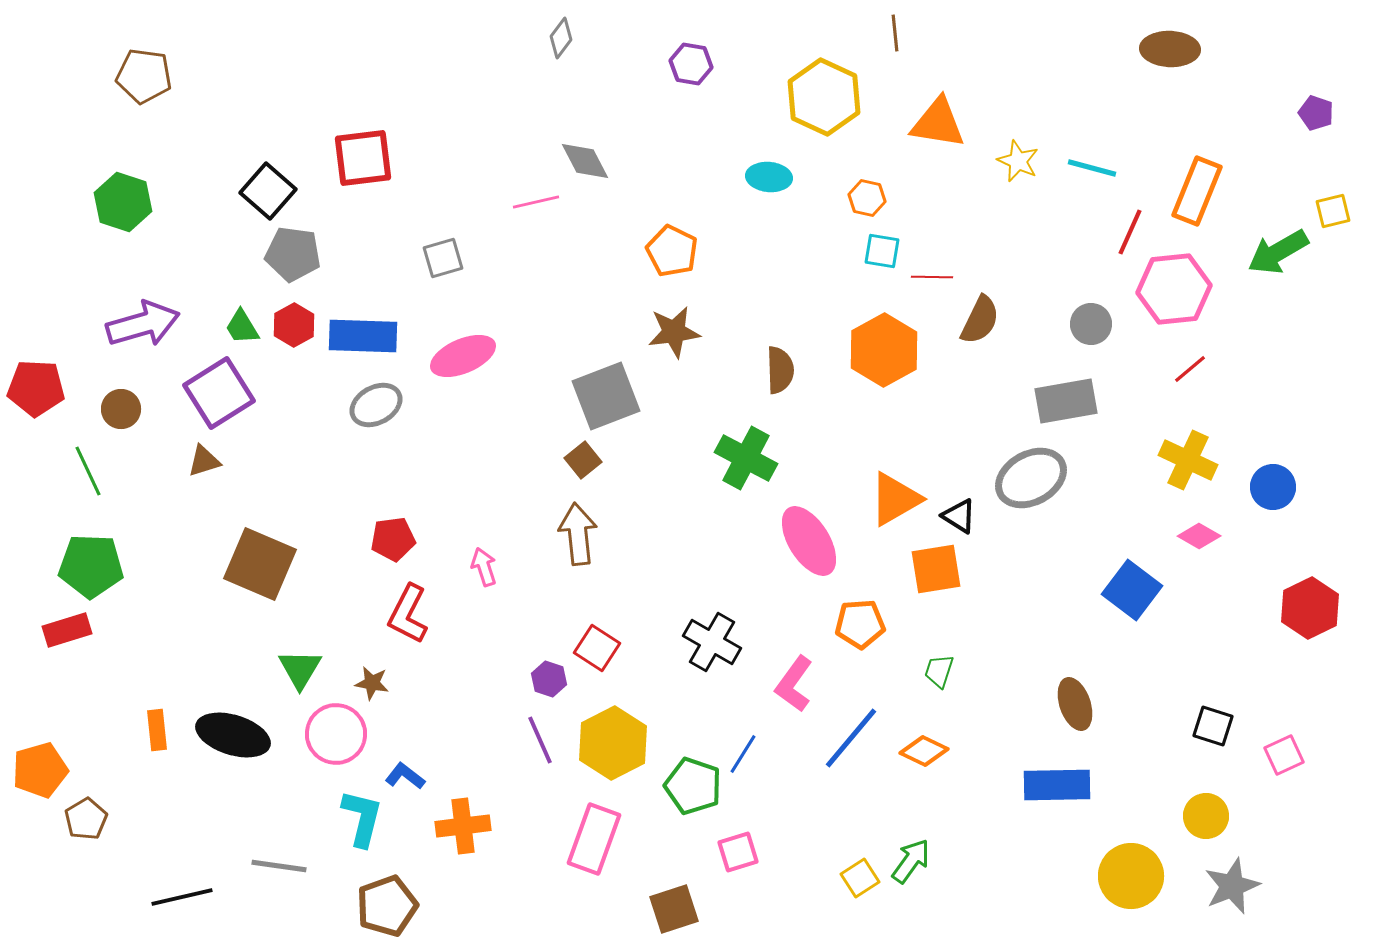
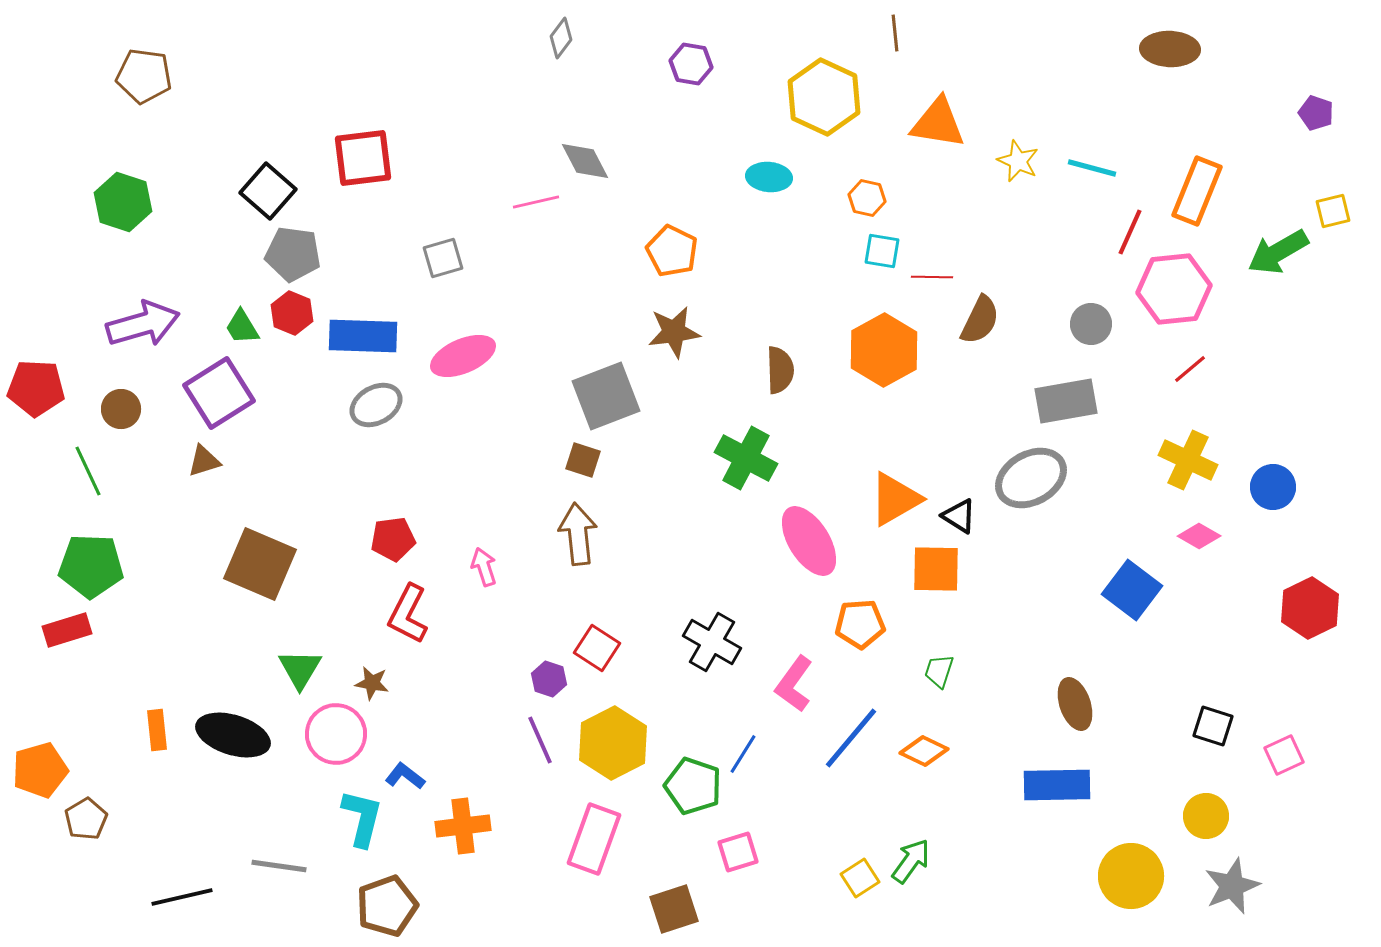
red hexagon at (294, 325): moved 2 px left, 12 px up; rotated 9 degrees counterclockwise
brown square at (583, 460): rotated 33 degrees counterclockwise
orange square at (936, 569): rotated 10 degrees clockwise
